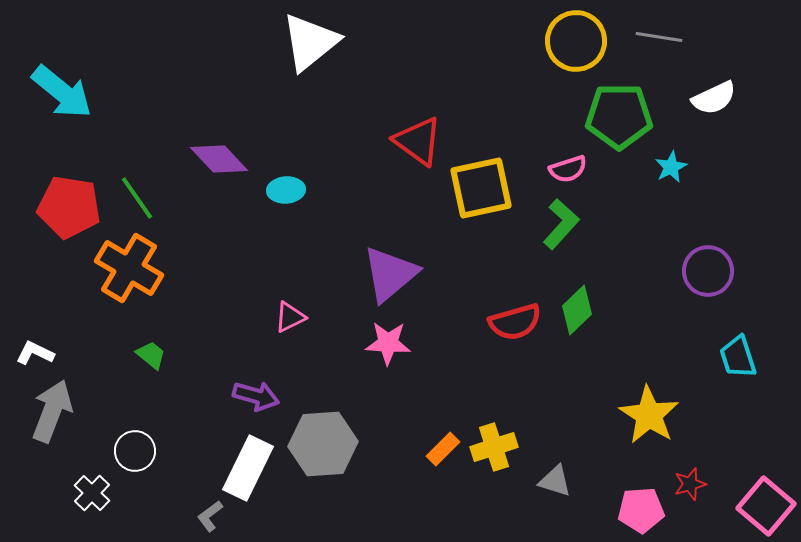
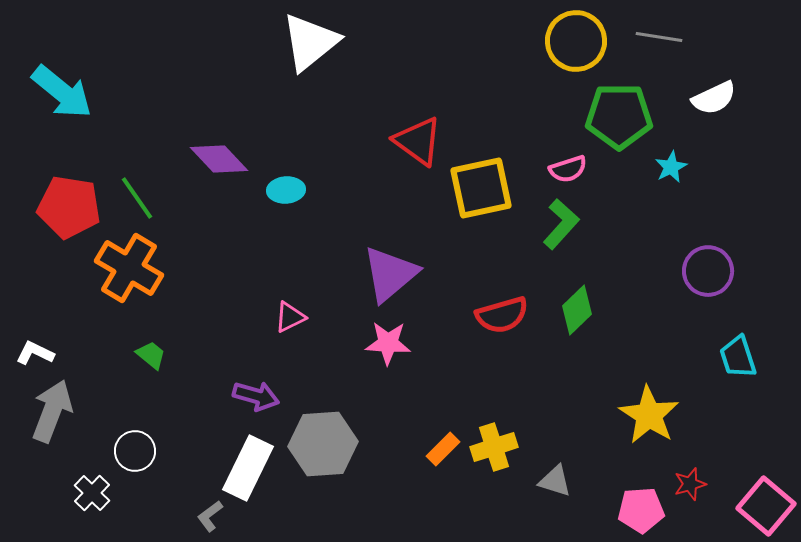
red semicircle: moved 13 px left, 7 px up
